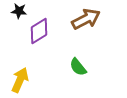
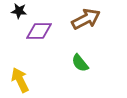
purple diamond: rotated 32 degrees clockwise
green semicircle: moved 2 px right, 4 px up
yellow arrow: rotated 50 degrees counterclockwise
